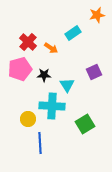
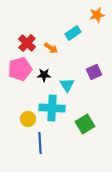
red cross: moved 1 px left, 1 px down
cyan cross: moved 2 px down
